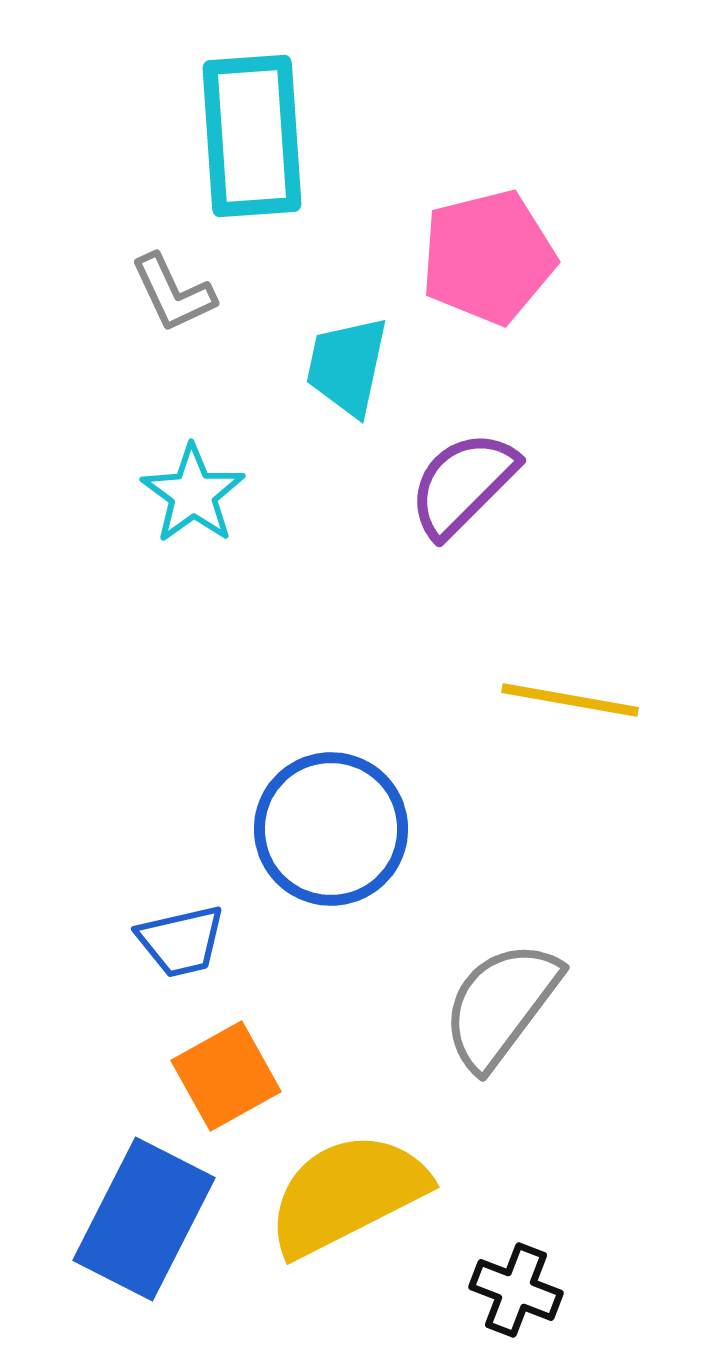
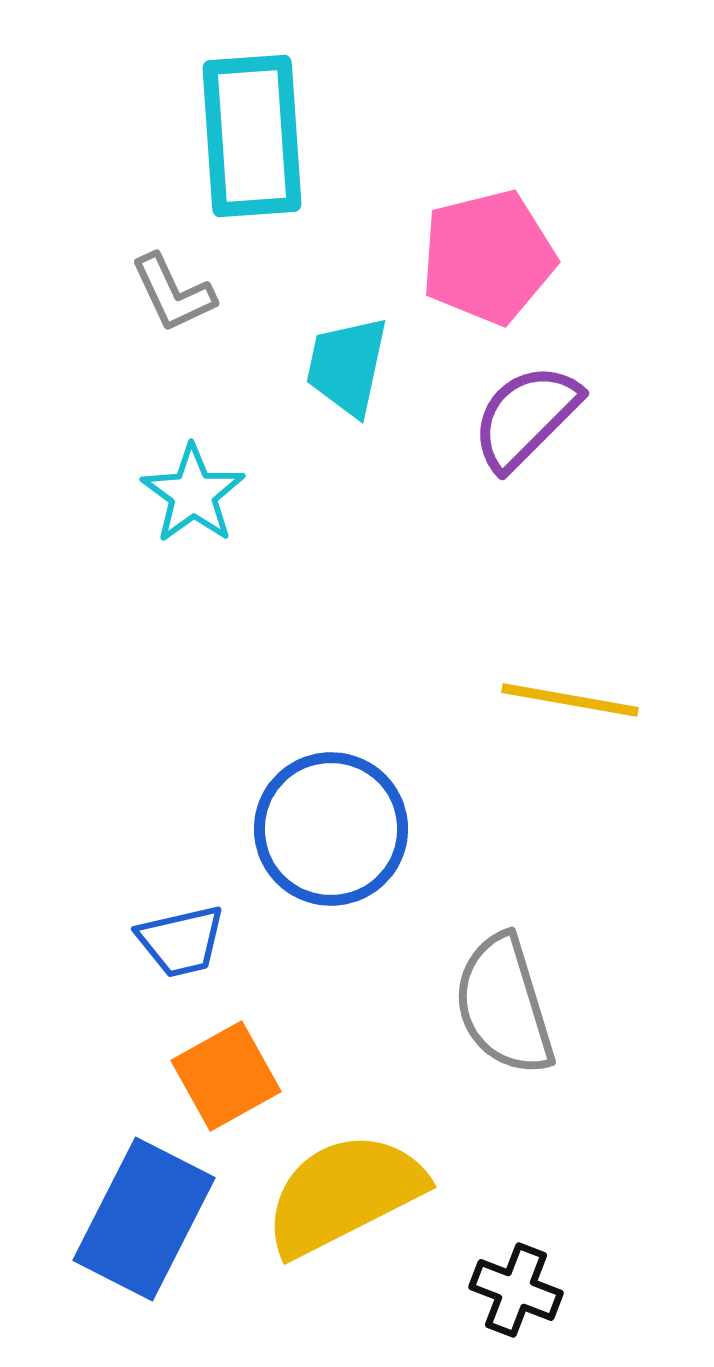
purple semicircle: moved 63 px right, 67 px up
gray semicircle: moved 3 px right; rotated 54 degrees counterclockwise
yellow semicircle: moved 3 px left
